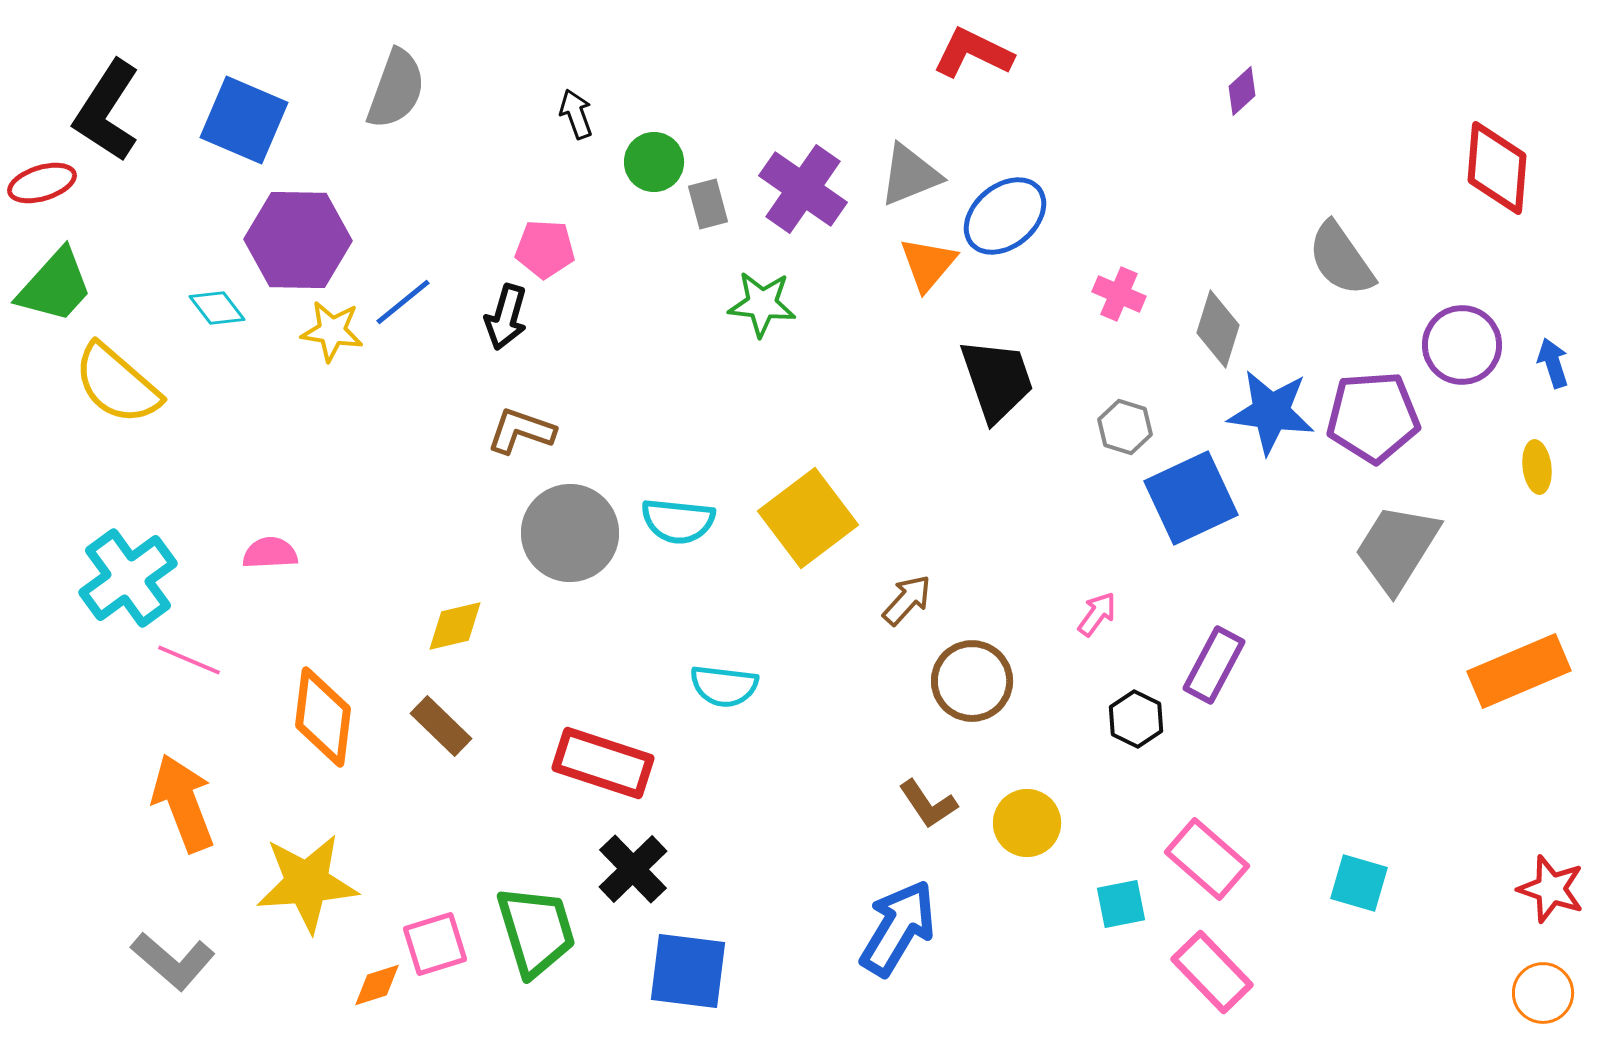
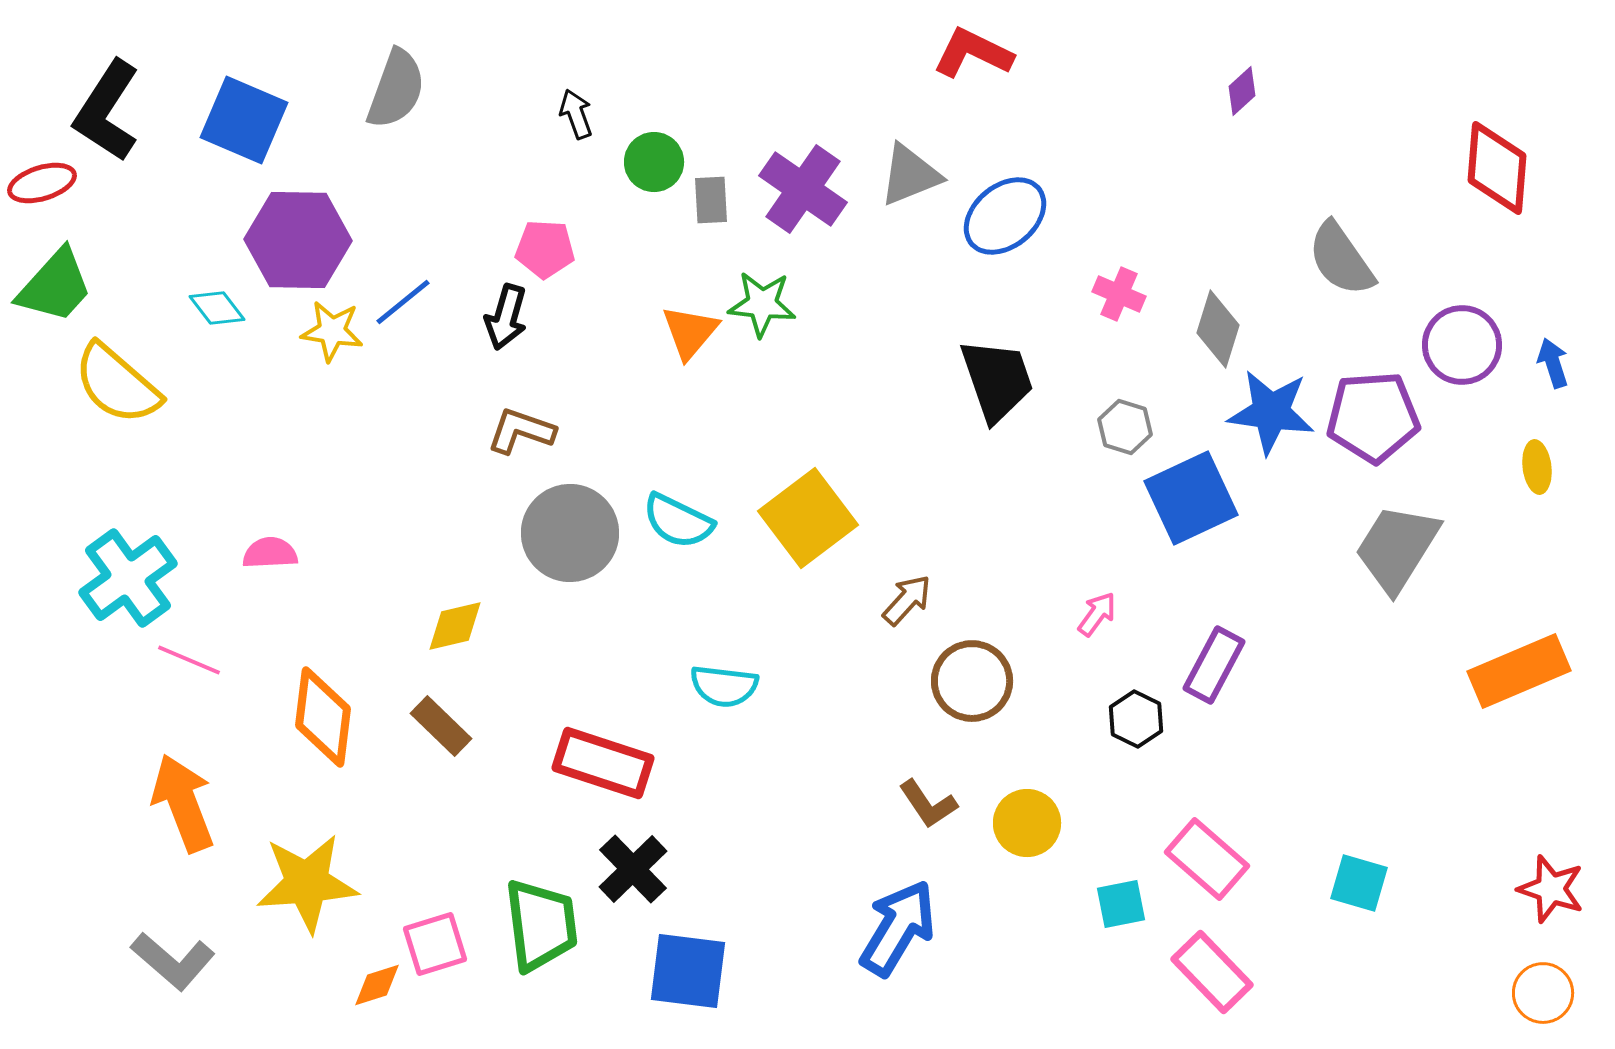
gray rectangle at (708, 204): moved 3 px right, 4 px up; rotated 12 degrees clockwise
orange triangle at (928, 264): moved 238 px left, 68 px down
cyan semicircle at (678, 521): rotated 20 degrees clockwise
green trapezoid at (536, 931): moved 5 px right, 6 px up; rotated 10 degrees clockwise
